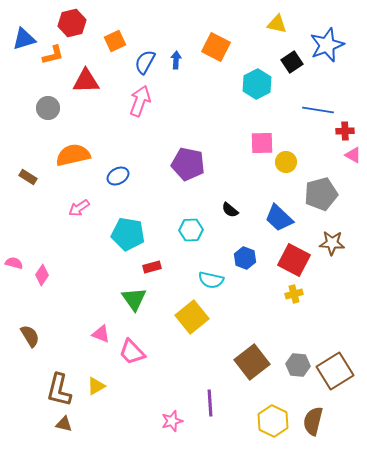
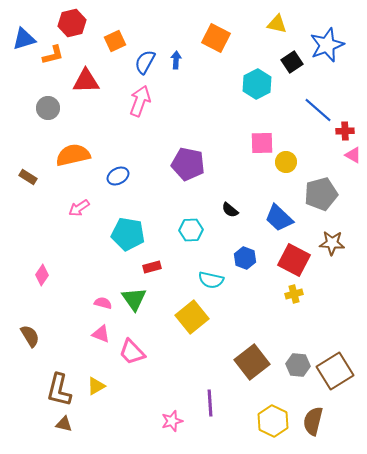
orange square at (216, 47): moved 9 px up
blue line at (318, 110): rotated 32 degrees clockwise
pink semicircle at (14, 263): moved 89 px right, 40 px down
